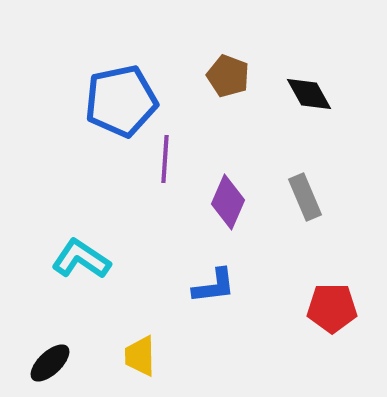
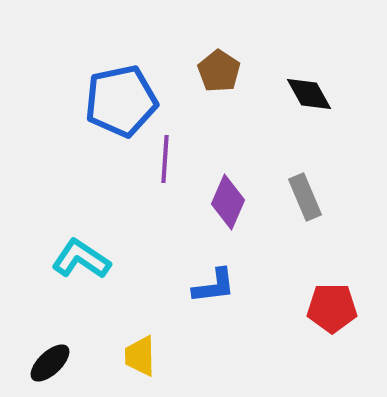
brown pentagon: moved 9 px left, 5 px up; rotated 12 degrees clockwise
